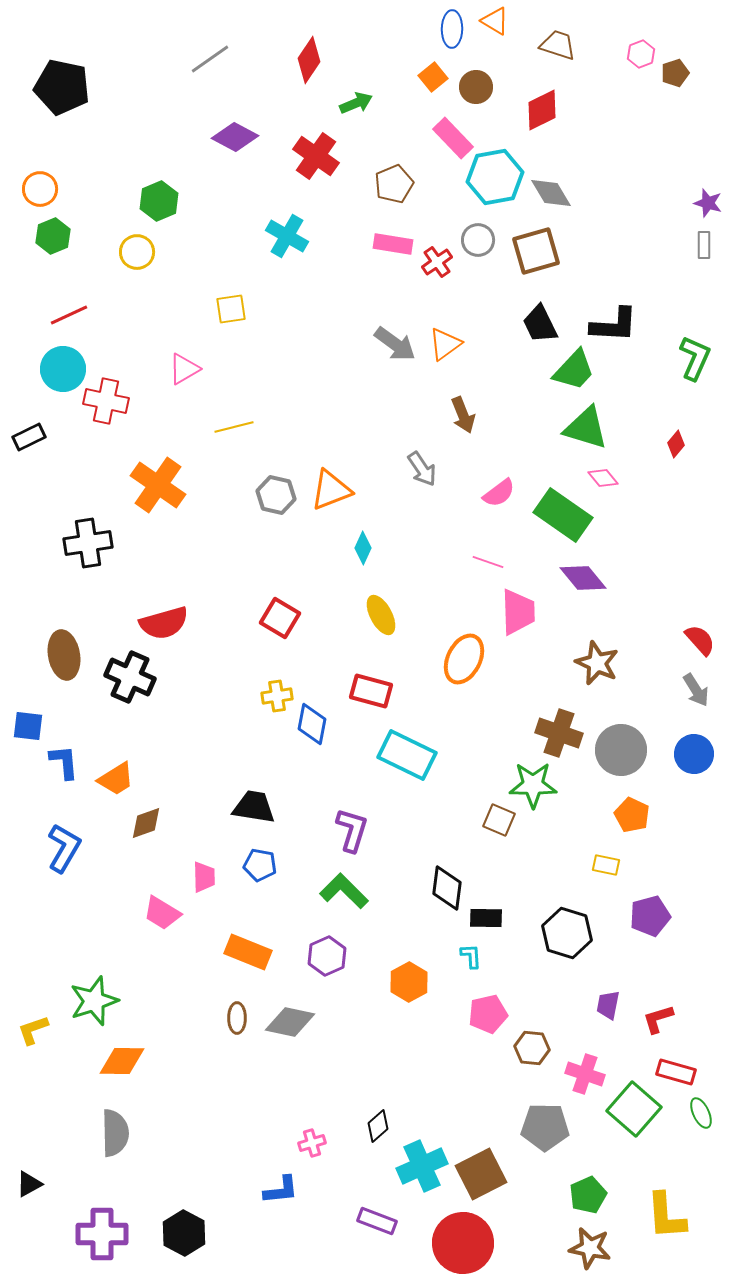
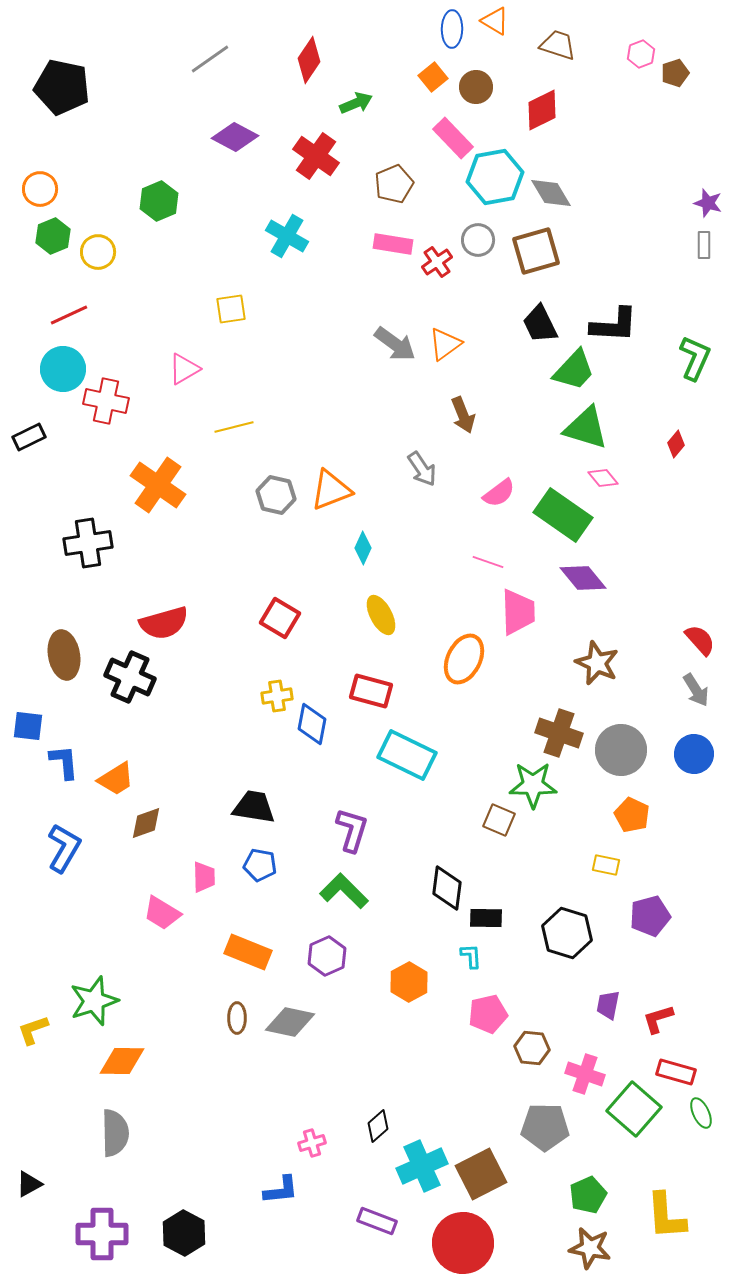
yellow circle at (137, 252): moved 39 px left
